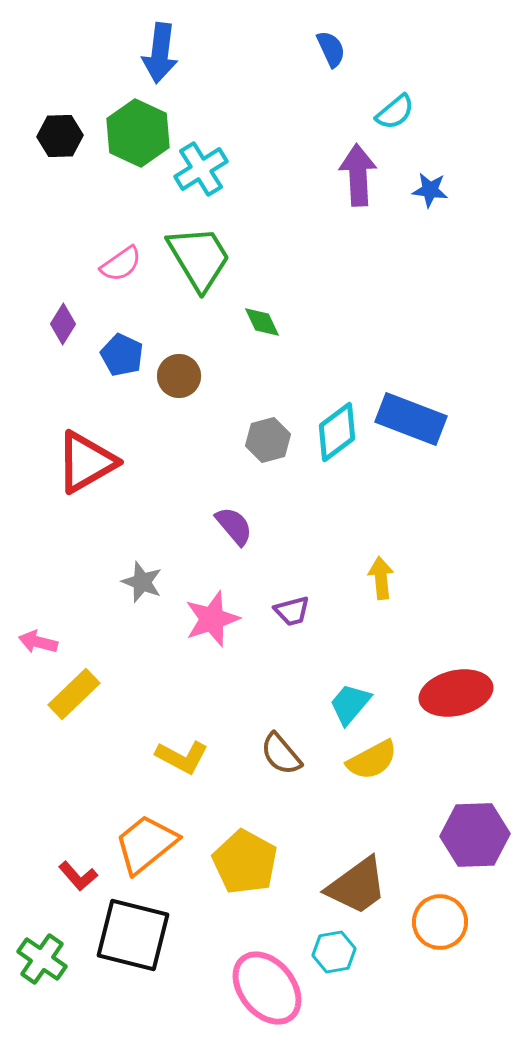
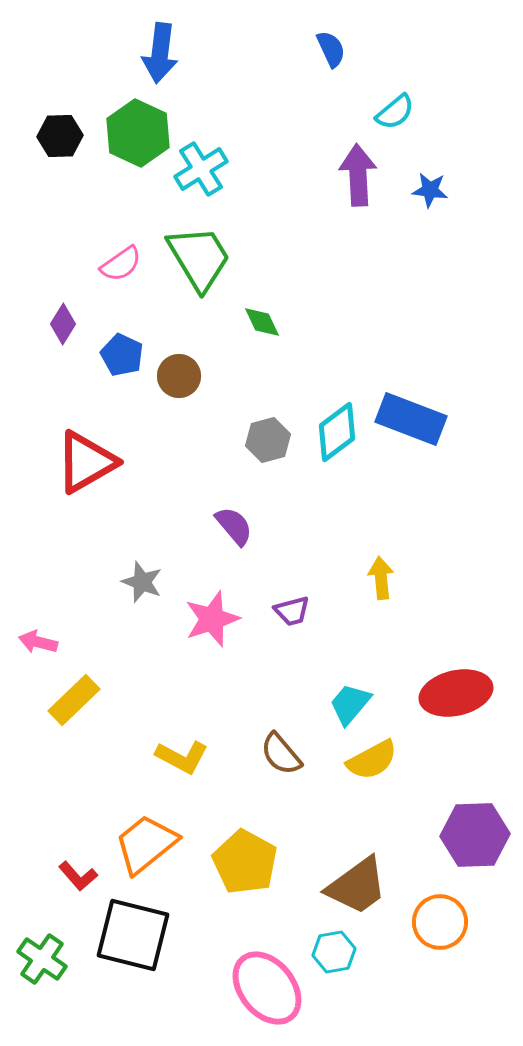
yellow rectangle: moved 6 px down
